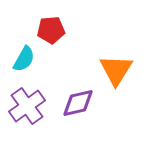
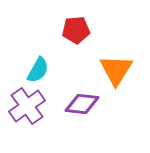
red pentagon: moved 25 px right
cyan semicircle: moved 14 px right, 11 px down
purple diamond: moved 4 px right, 1 px down; rotated 20 degrees clockwise
